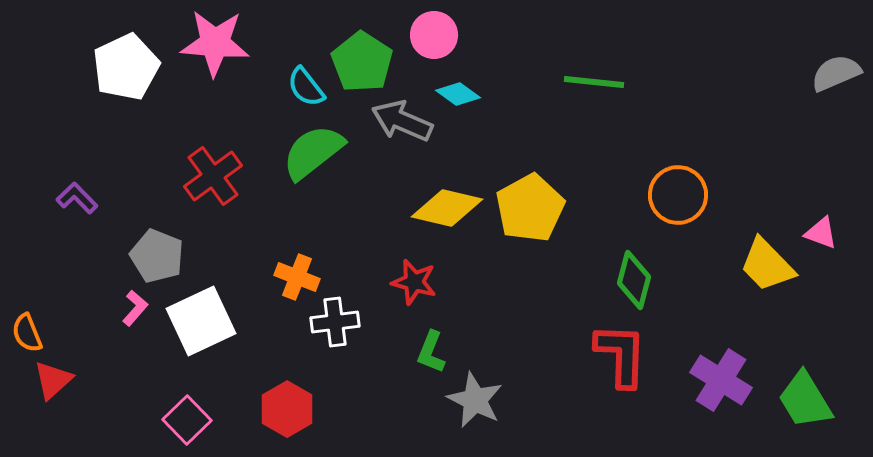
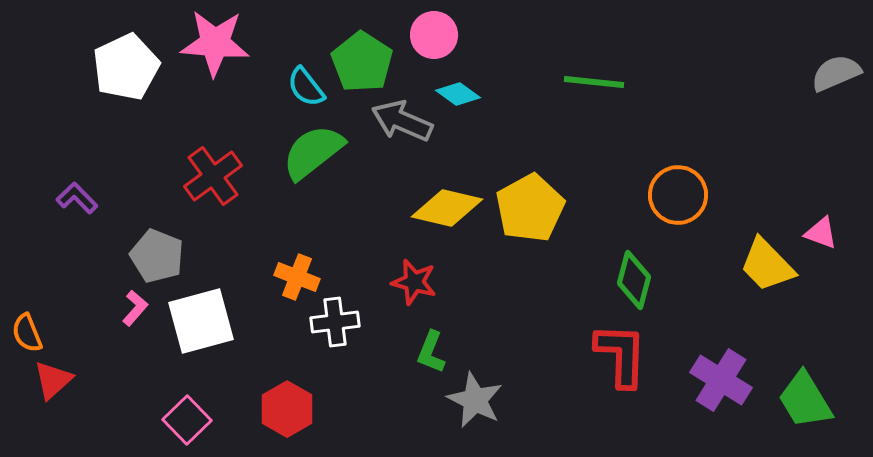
white square: rotated 10 degrees clockwise
